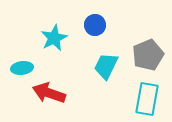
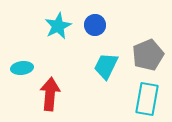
cyan star: moved 4 px right, 12 px up
red arrow: moved 1 px right, 1 px down; rotated 76 degrees clockwise
